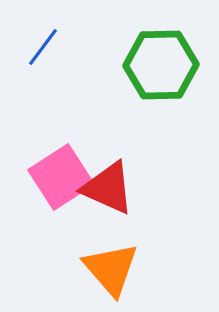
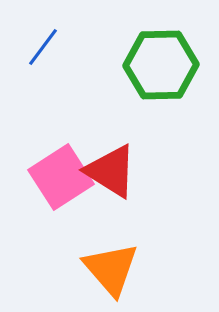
red triangle: moved 3 px right, 17 px up; rotated 8 degrees clockwise
